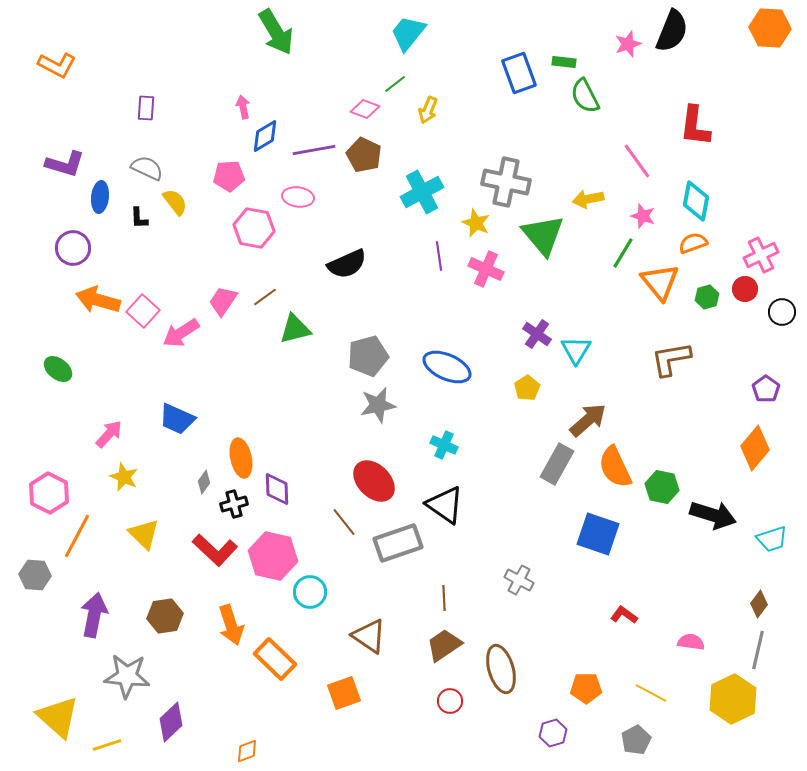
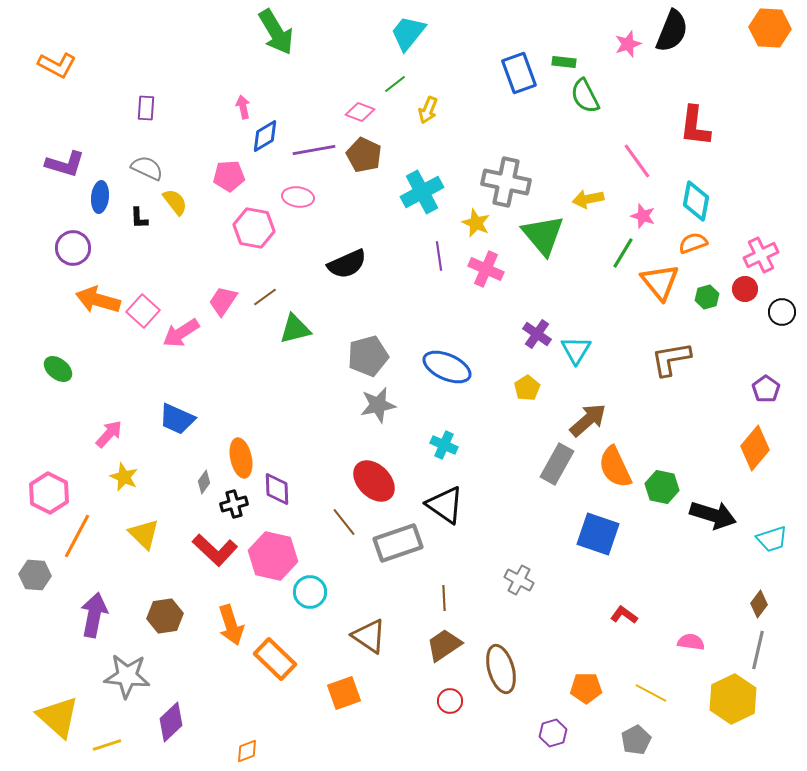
pink diamond at (365, 109): moved 5 px left, 3 px down
